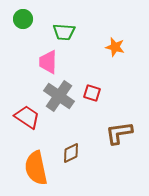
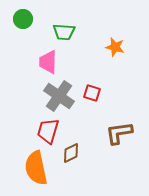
red trapezoid: moved 21 px right, 14 px down; rotated 108 degrees counterclockwise
